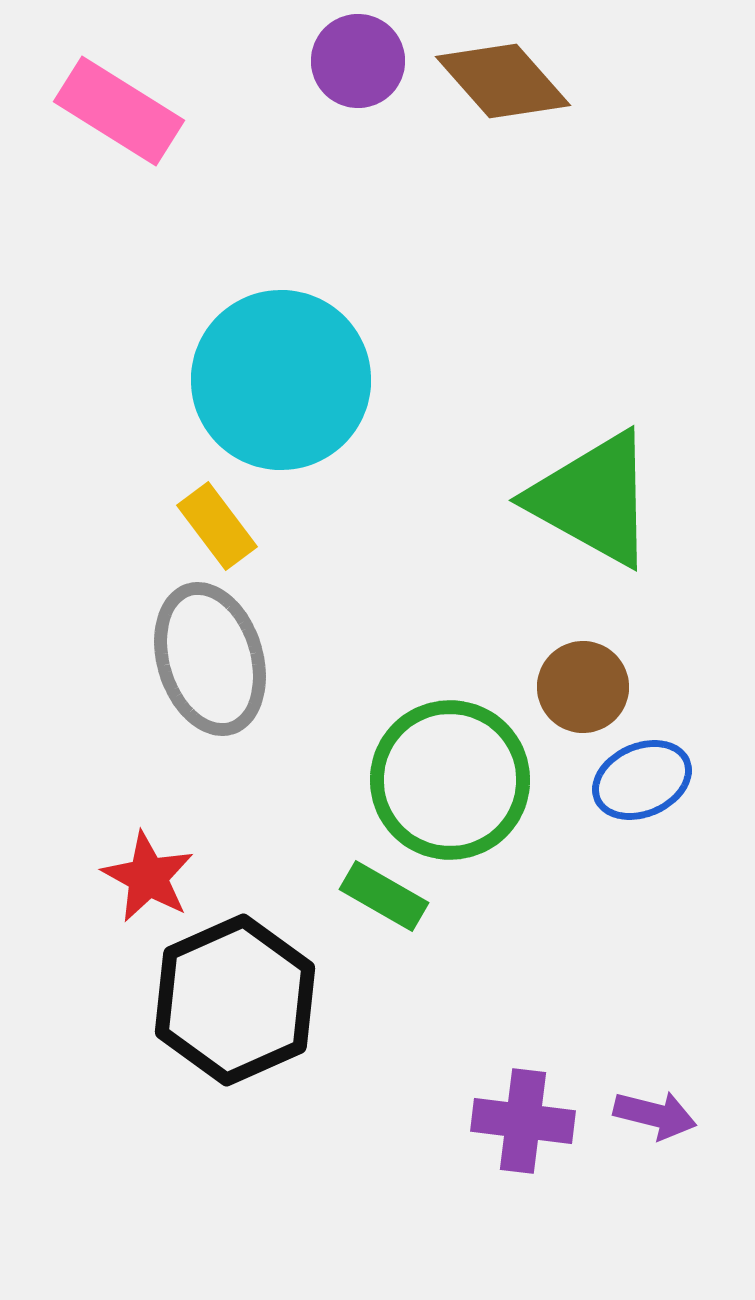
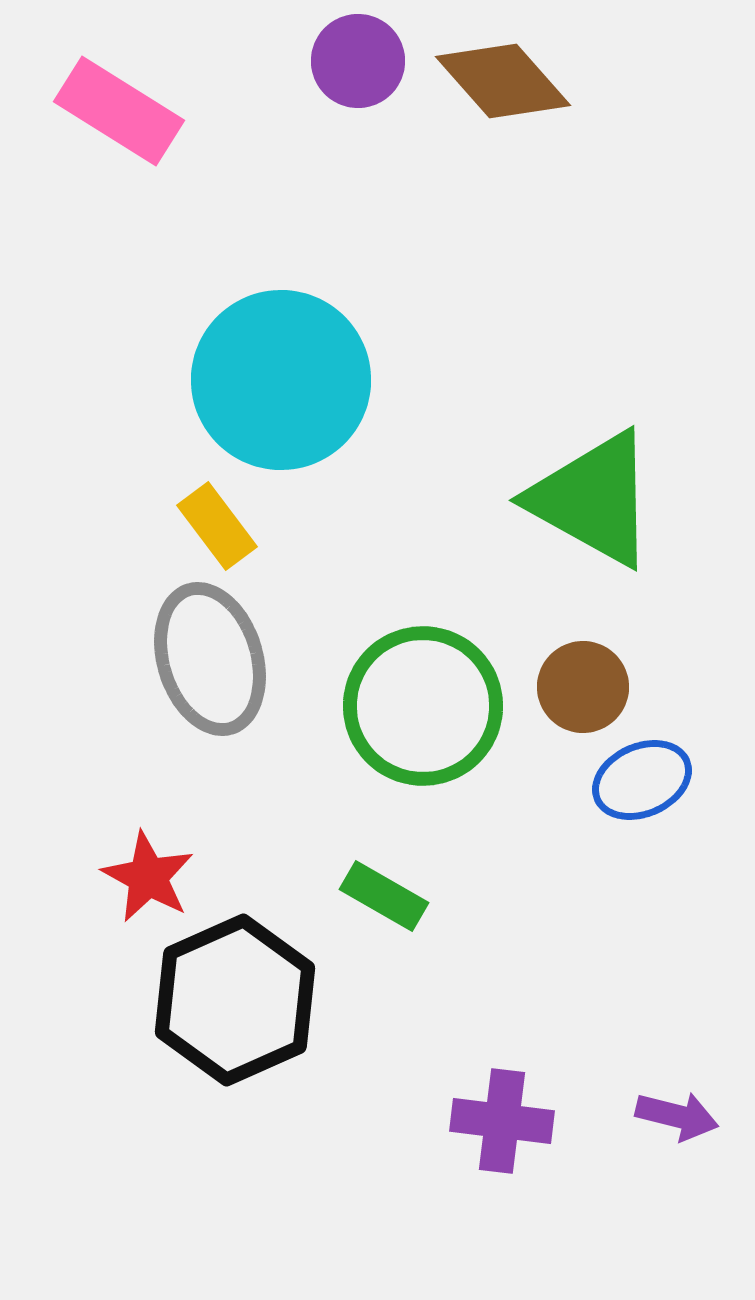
green circle: moved 27 px left, 74 px up
purple arrow: moved 22 px right, 1 px down
purple cross: moved 21 px left
